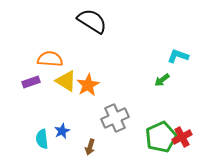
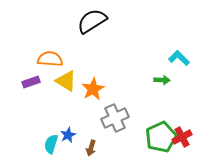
black semicircle: rotated 64 degrees counterclockwise
cyan L-shape: moved 1 px right, 2 px down; rotated 25 degrees clockwise
green arrow: rotated 140 degrees counterclockwise
orange star: moved 5 px right, 4 px down
blue star: moved 6 px right, 4 px down
cyan semicircle: moved 9 px right, 5 px down; rotated 24 degrees clockwise
brown arrow: moved 1 px right, 1 px down
